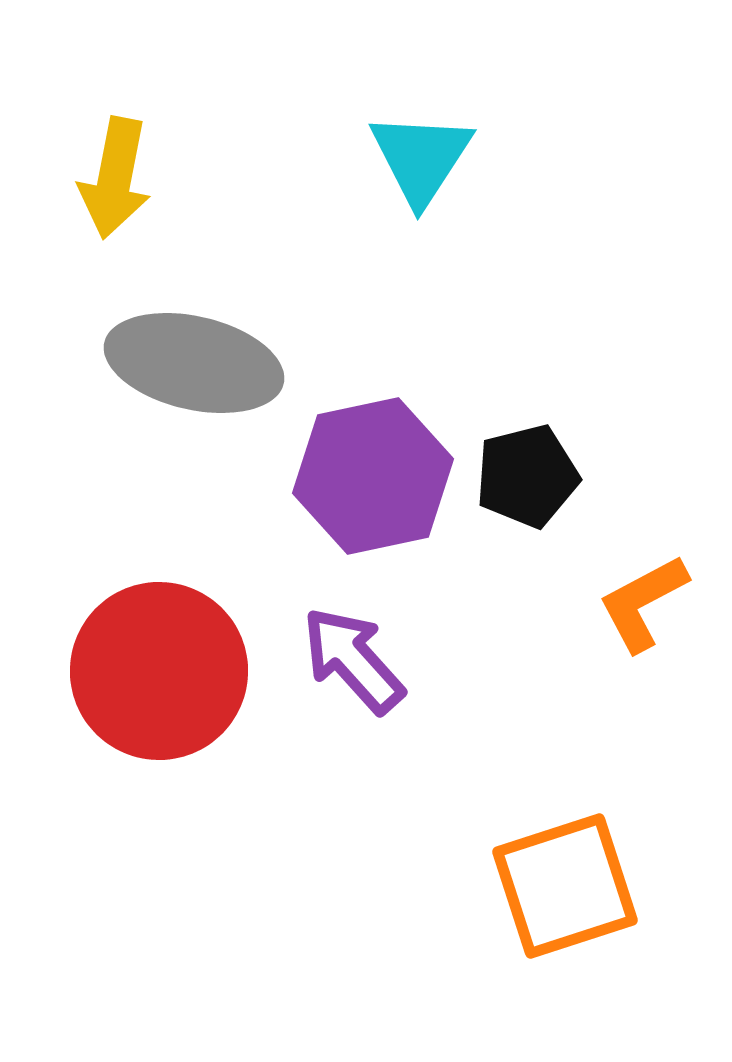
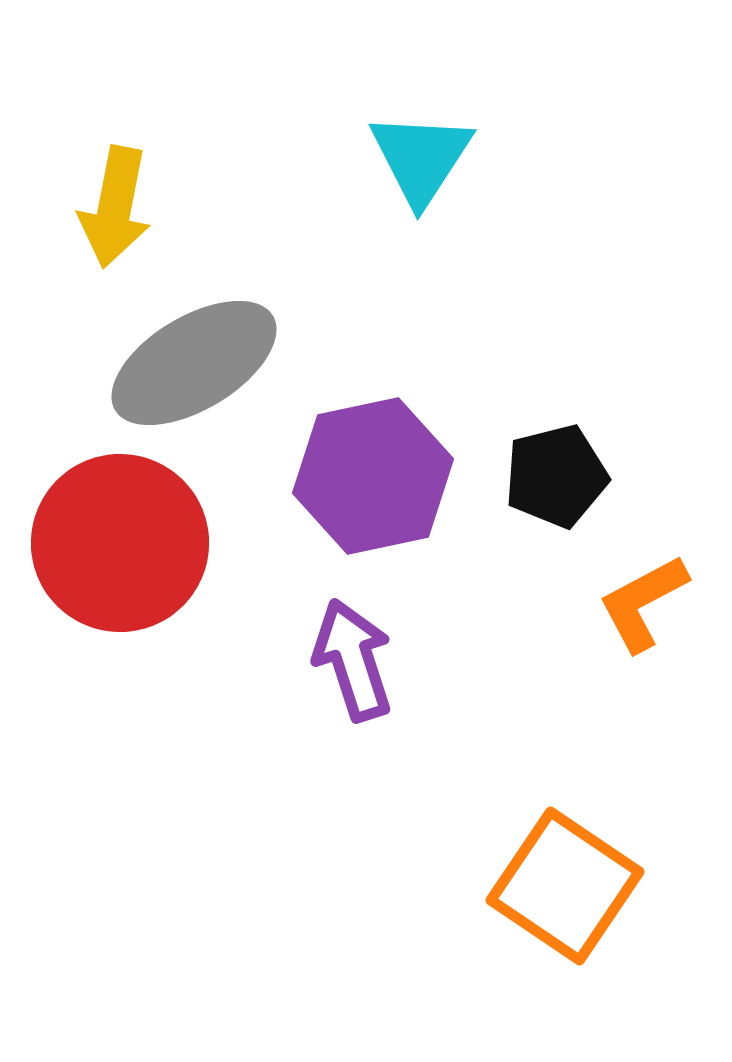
yellow arrow: moved 29 px down
gray ellipse: rotated 44 degrees counterclockwise
black pentagon: moved 29 px right
purple arrow: rotated 24 degrees clockwise
red circle: moved 39 px left, 128 px up
orange square: rotated 38 degrees counterclockwise
